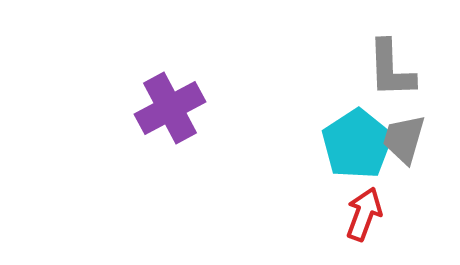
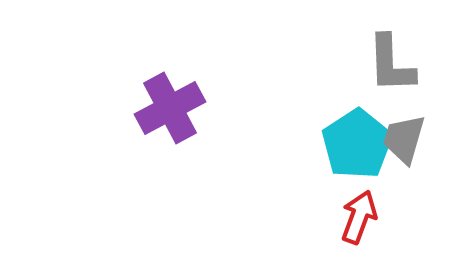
gray L-shape: moved 5 px up
red arrow: moved 5 px left, 3 px down
